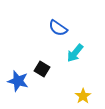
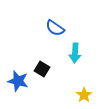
blue semicircle: moved 3 px left
cyan arrow: rotated 36 degrees counterclockwise
yellow star: moved 1 px right, 1 px up
